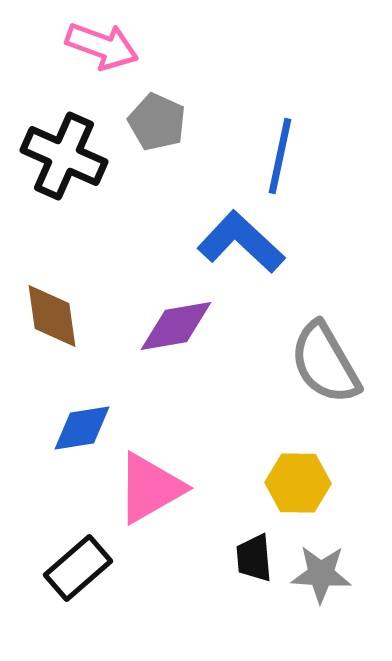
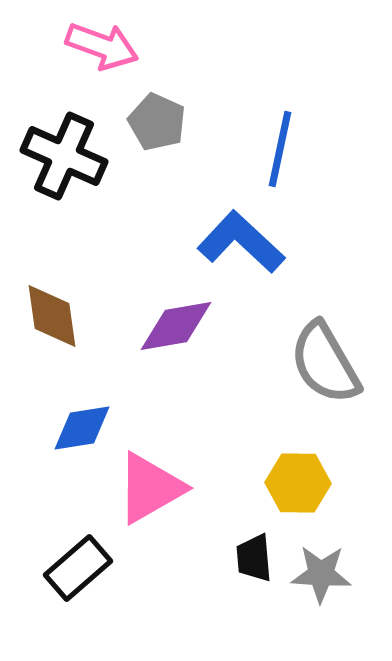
blue line: moved 7 px up
